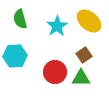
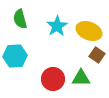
yellow ellipse: moved 10 px down; rotated 20 degrees counterclockwise
brown square: moved 13 px right; rotated 21 degrees counterclockwise
red circle: moved 2 px left, 7 px down
